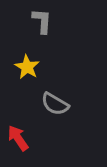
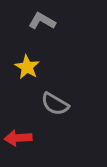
gray L-shape: rotated 64 degrees counterclockwise
red arrow: rotated 60 degrees counterclockwise
